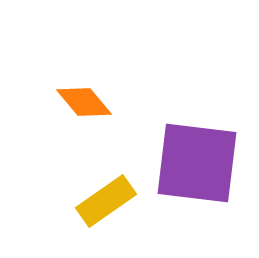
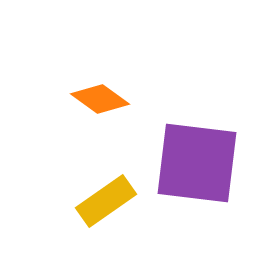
orange diamond: moved 16 px right, 3 px up; rotated 14 degrees counterclockwise
